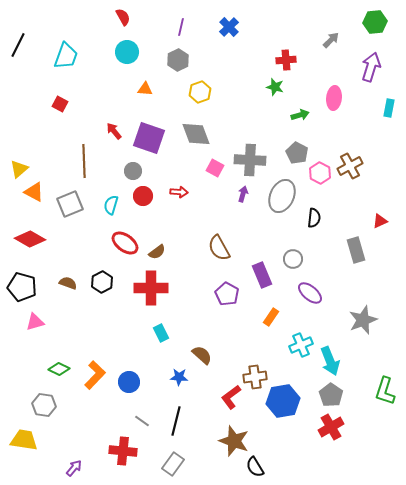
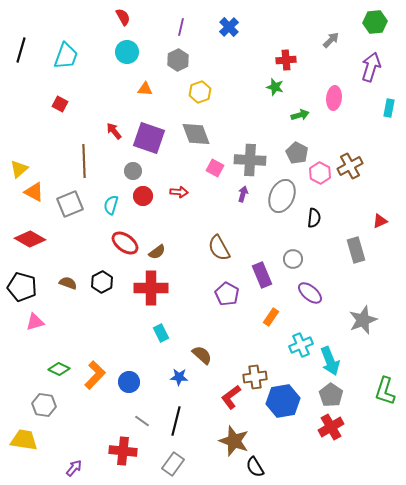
black line at (18, 45): moved 3 px right, 5 px down; rotated 10 degrees counterclockwise
